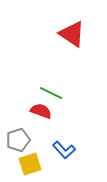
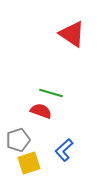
green line: rotated 10 degrees counterclockwise
blue L-shape: rotated 90 degrees clockwise
yellow square: moved 1 px left, 1 px up
